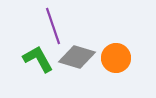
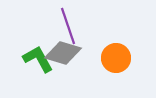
purple line: moved 15 px right
gray diamond: moved 14 px left, 4 px up
